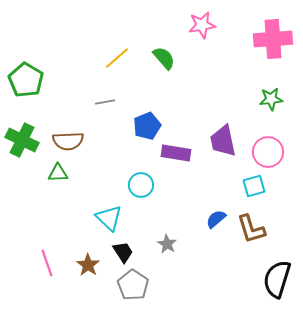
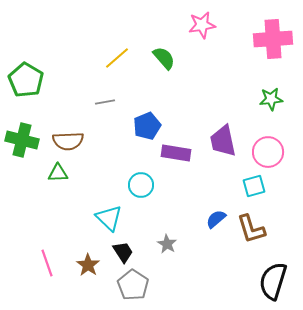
green cross: rotated 12 degrees counterclockwise
black semicircle: moved 4 px left, 2 px down
